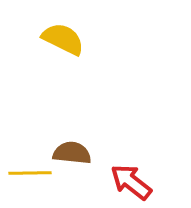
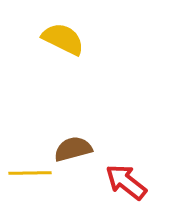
brown semicircle: moved 1 px right, 4 px up; rotated 21 degrees counterclockwise
red arrow: moved 5 px left
